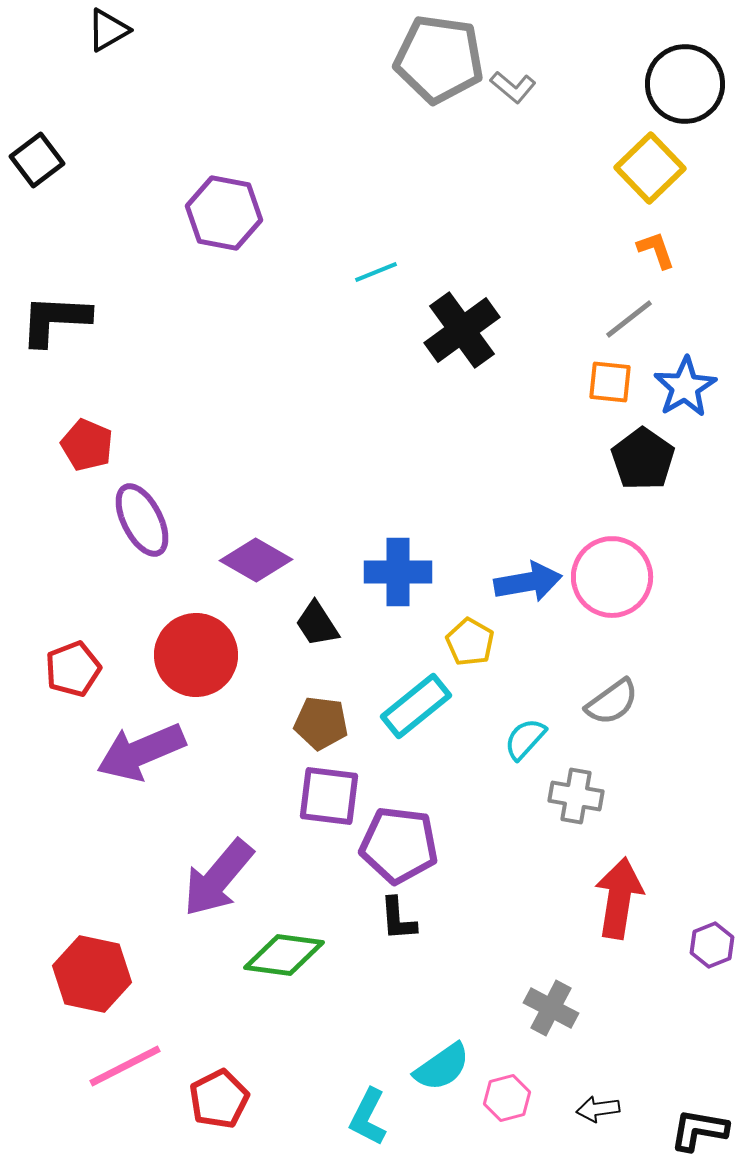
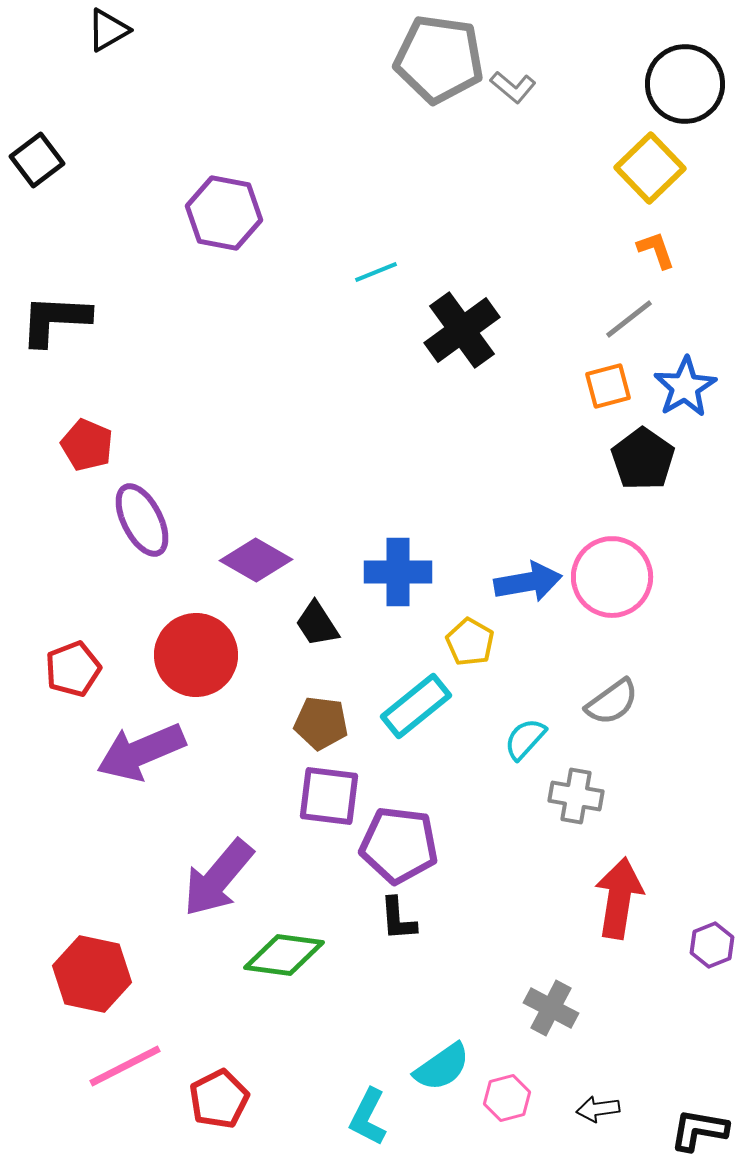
orange square at (610, 382): moved 2 px left, 4 px down; rotated 21 degrees counterclockwise
